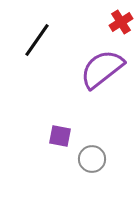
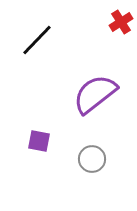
black line: rotated 9 degrees clockwise
purple semicircle: moved 7 px left, 25 px down
purple square: moved 21 px left, 5 px down
